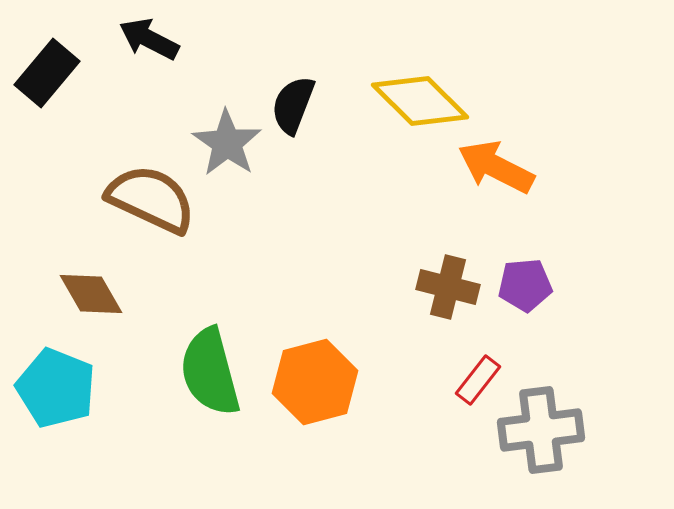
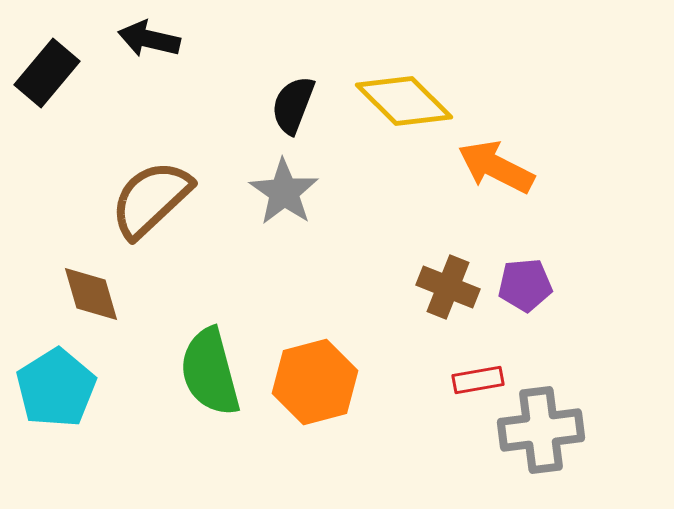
black arrow: rotated 14 degrees counterclockwise
yellow diamond: moved 16 px left
gray star: moved 57 px right, 49 px down
brown semicircle: rotated 68 degrees counterclockwise
brown cross: rotated 8 degrees clockwise
brown diamond: rotated 14 degrees clockwise
red rectangle: rotated 42 degrees clockwise
cyan pentagon: rotated 18 degrees clockwise
